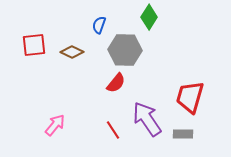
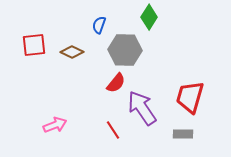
purple arrow: moved 5 px left, 11 px up
pink arrow: rotated 30 degrees clockwise
